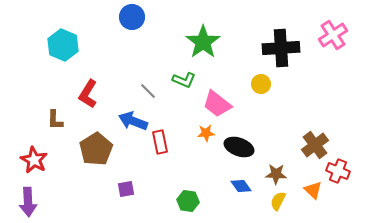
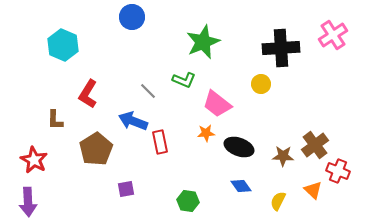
green star: rotated 12 degrees clockwise
brown star: moved 7 px right, 18 px up
